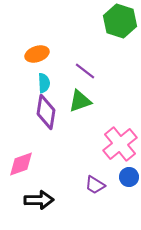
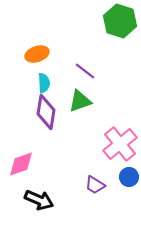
black arrow: rotated 24 degrees clockwise
